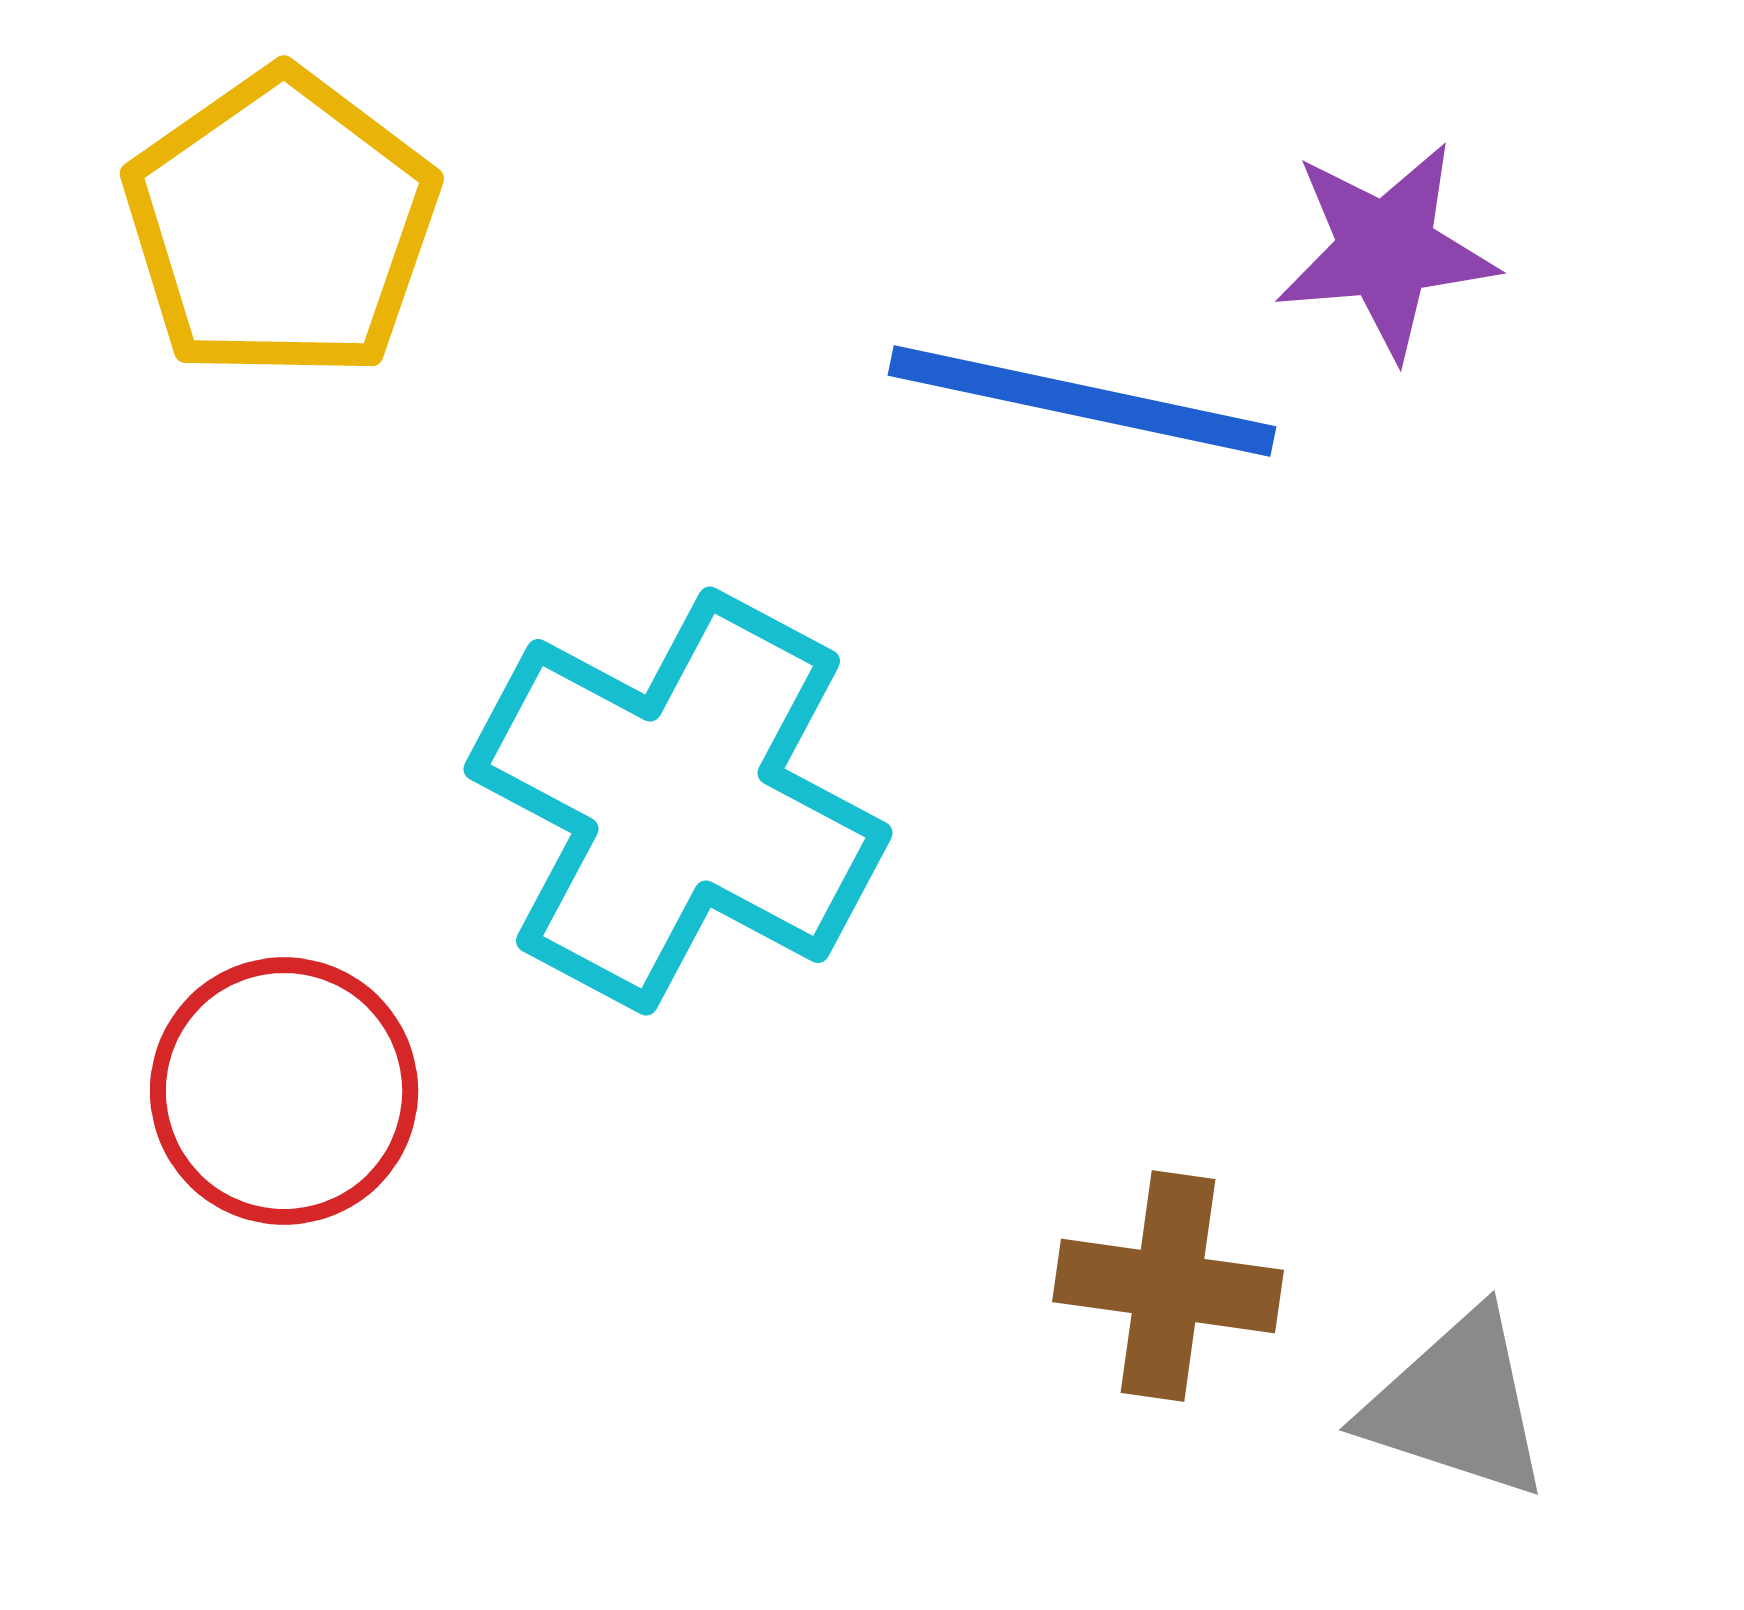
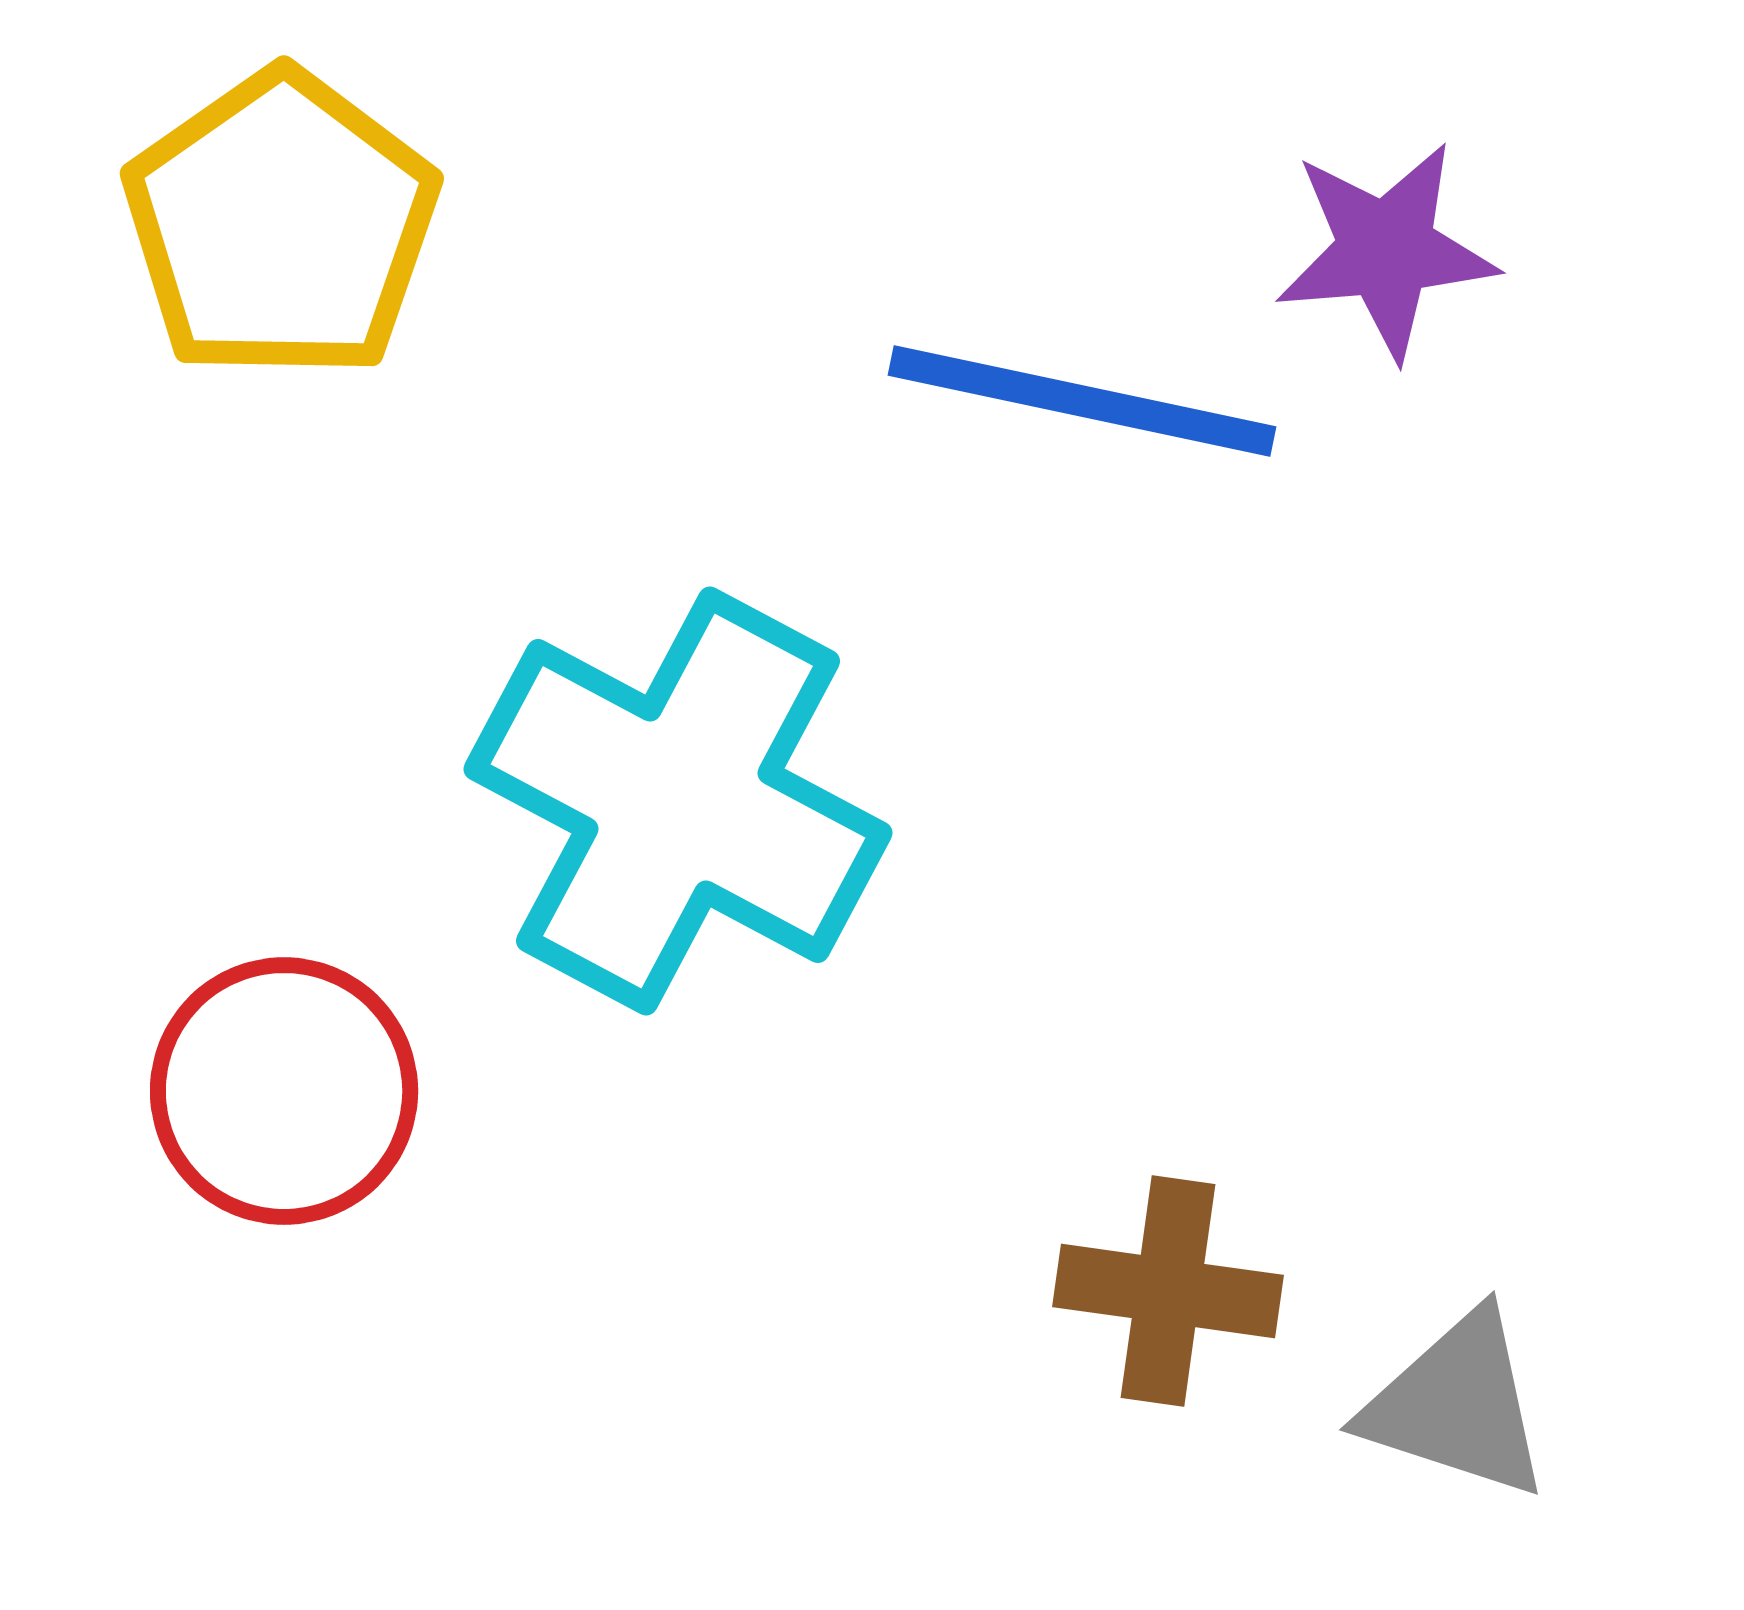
brown cross: moved 5 px down
